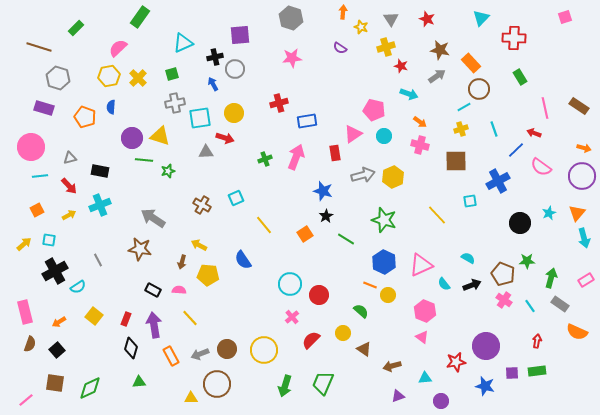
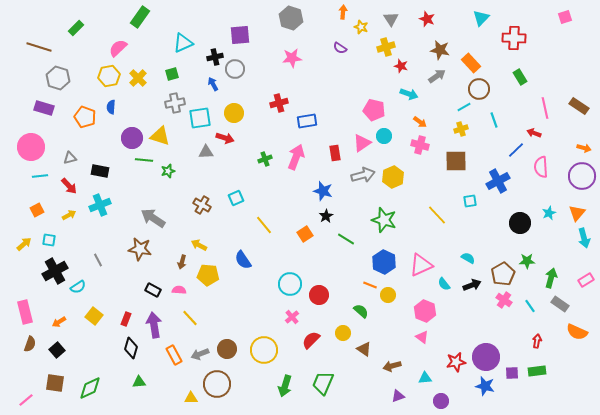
cyan line at (494, 129): moved 9 px up
pink triangle at (353, 134): moved 9 px right, 9 px down
pink semicircle at (541, 167): rotated 50 degrees clockwise
brown pentagon at (503, 274): rotated 20 degrees clockwise
purple circle at (486, 346): moved 11 px down
orange rectangle at (171, 356): moved 3 px right, 1 px up
